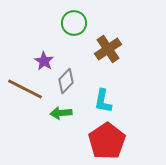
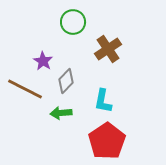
green circle: moved 1 px left, 1 px up
purple star: moved 1 px left
